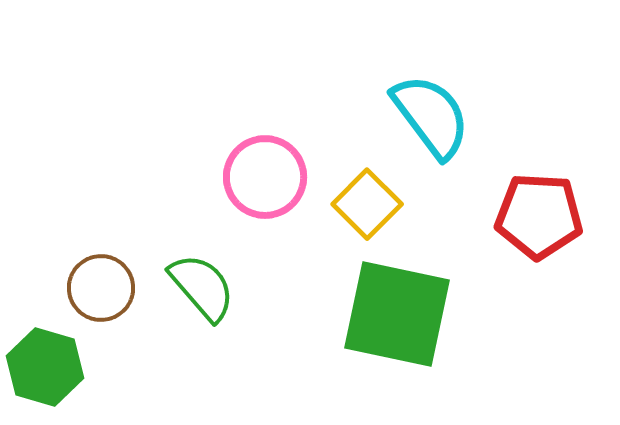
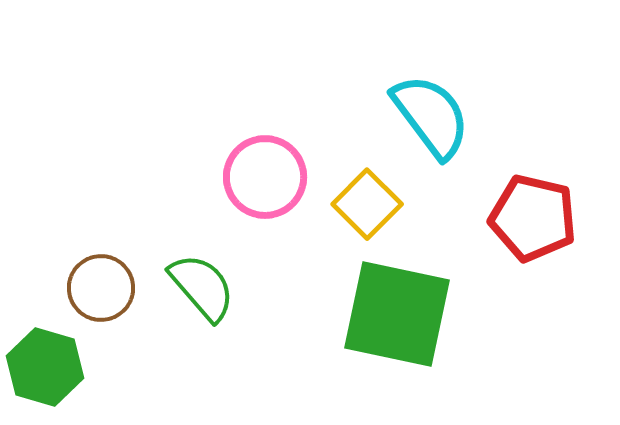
red pentagon: moved 6 px left, 2 px down; rotated 10 degrees clockwise
